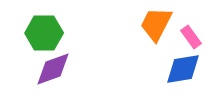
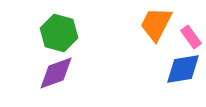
green hexagon: moved 15 px right; rotated 15 degrees clockwise
purple diamond: moved 3 px right, 4 px down
